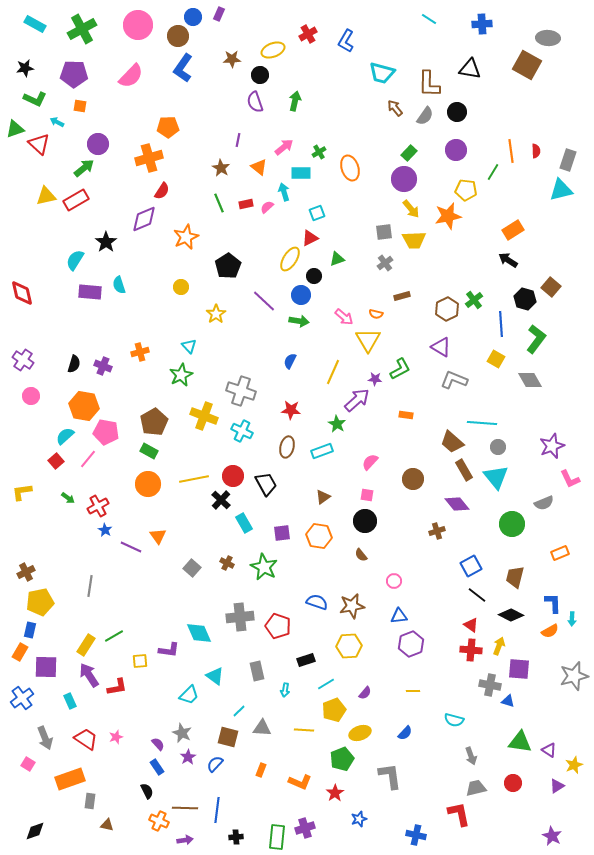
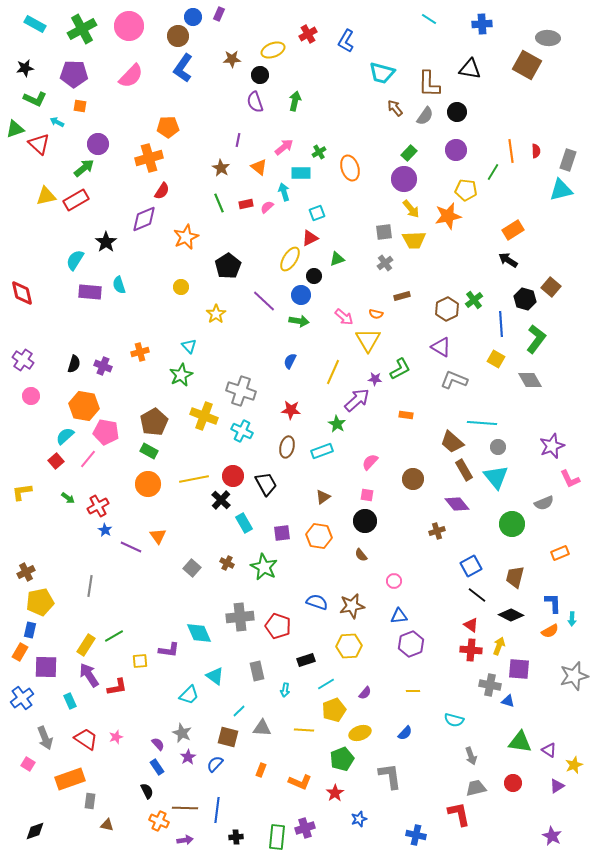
pink circle at (138, 25): moved 9 px left, 1 px down
